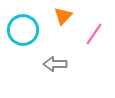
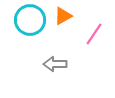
orange triangle: rotated 18 degrees clockwise
cyan circle: moved 7 px right, 10 px up
